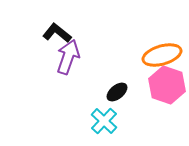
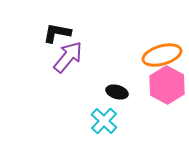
black L-shape: rotated 28 degrees counterclockwise
purple arrow: rotated 20 degrees clockwise
pink hexagon: rotated 9 degrees clockwise
black ellipse: rotated 55 degrees clockwise
